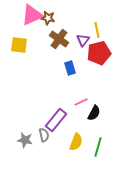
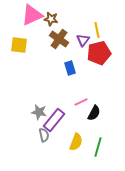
brown star: moved 3 px right, 1 px down
purple rectangle: moved 2 px left
gray star: moved 14 px right, 28 px up
